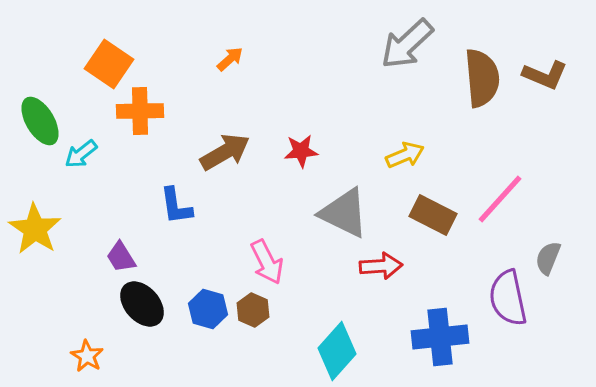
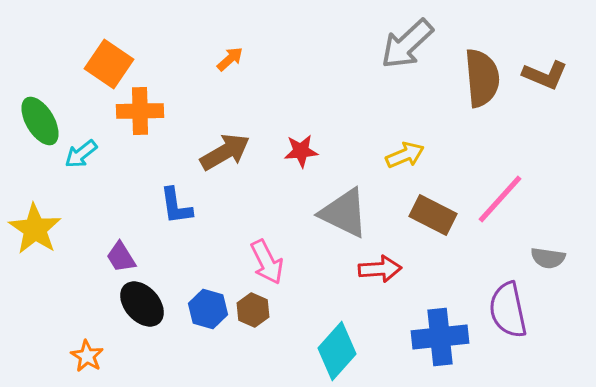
gray semicircle: rotated 104 degrees counterclockwise
red arrow: moved 1 px left, 3 px down
purple semicircle: moved 12 px down
